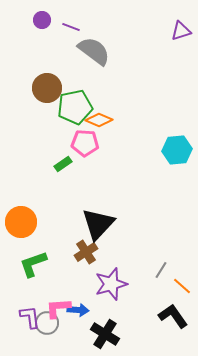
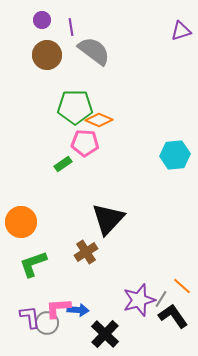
purple line: rotated 60 degrees clockwise
brown circle: moved 33 px up
green pentagon: rotated 12 degrees clockwise
cyan hexagon: moved 2 px left, 5 px down
black triangle: moved 10 px right, 5 px up
gray line: moved 29 px down
purple star: moved 28 px right, 16 px down
black cross: rotated 12 degrees clockwise
